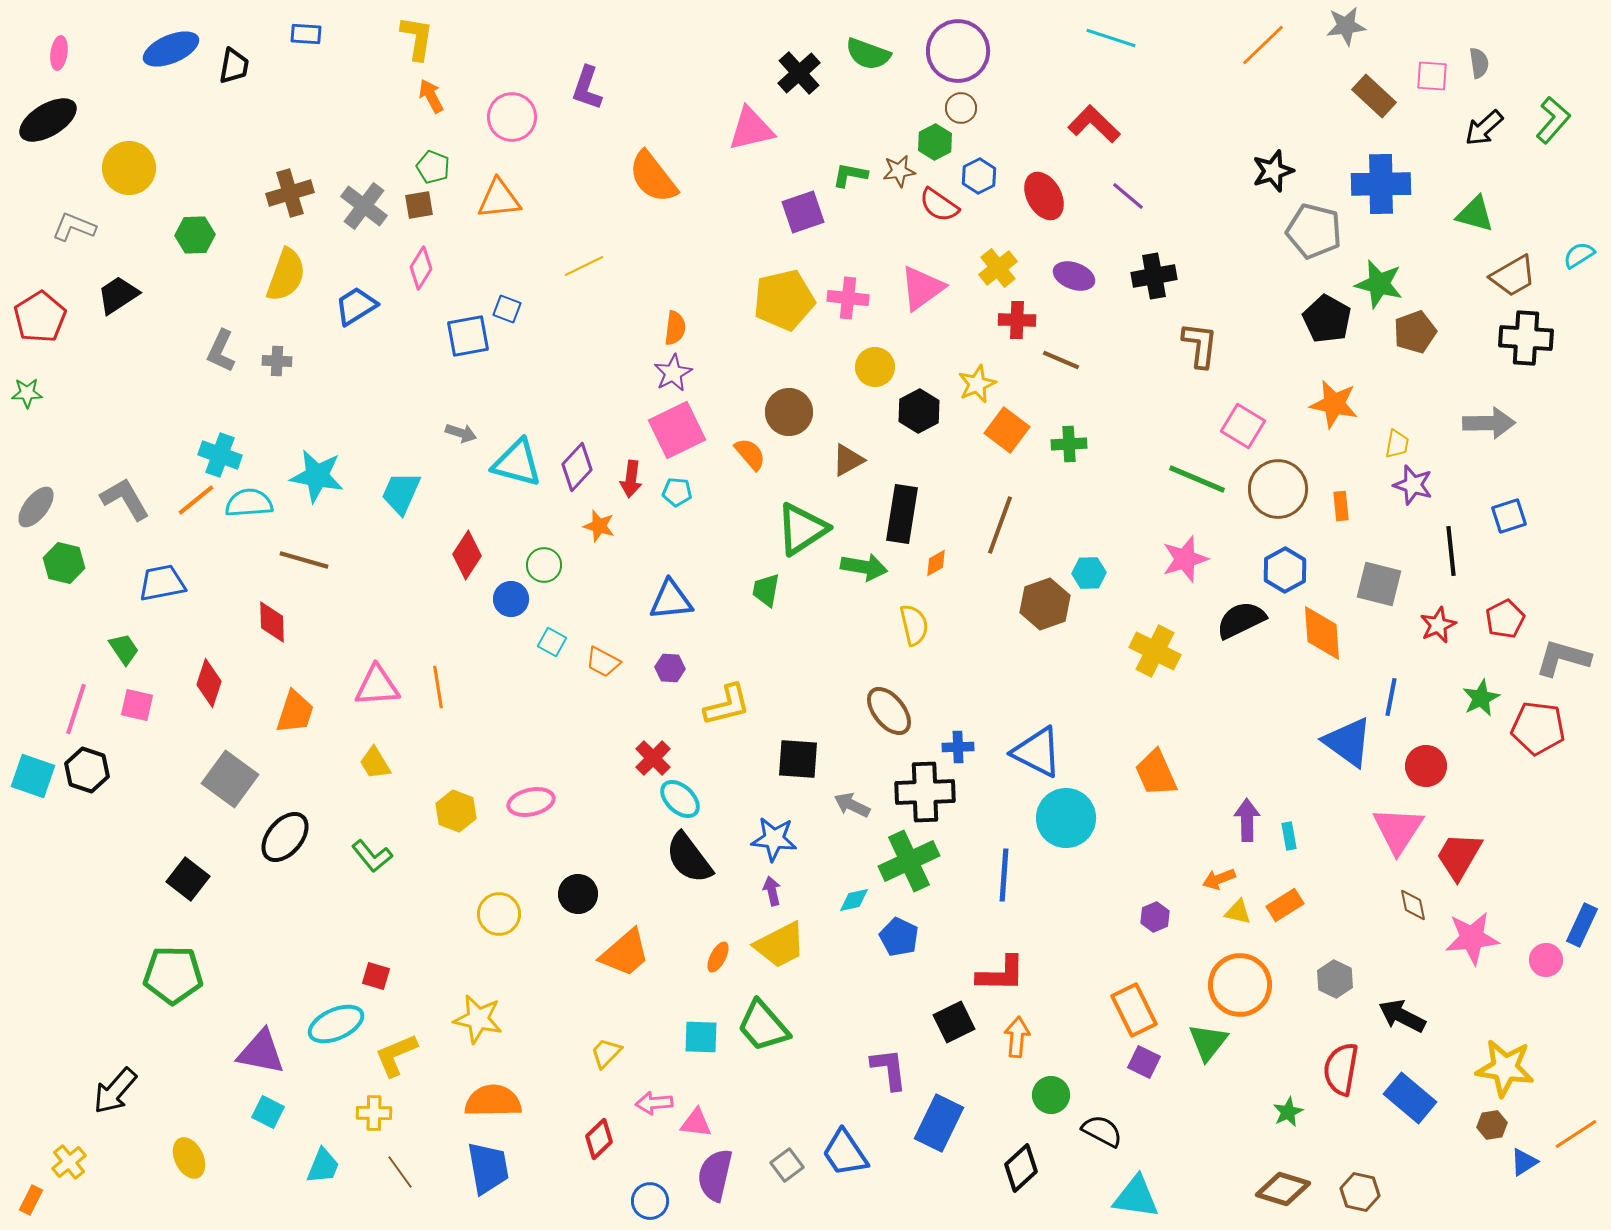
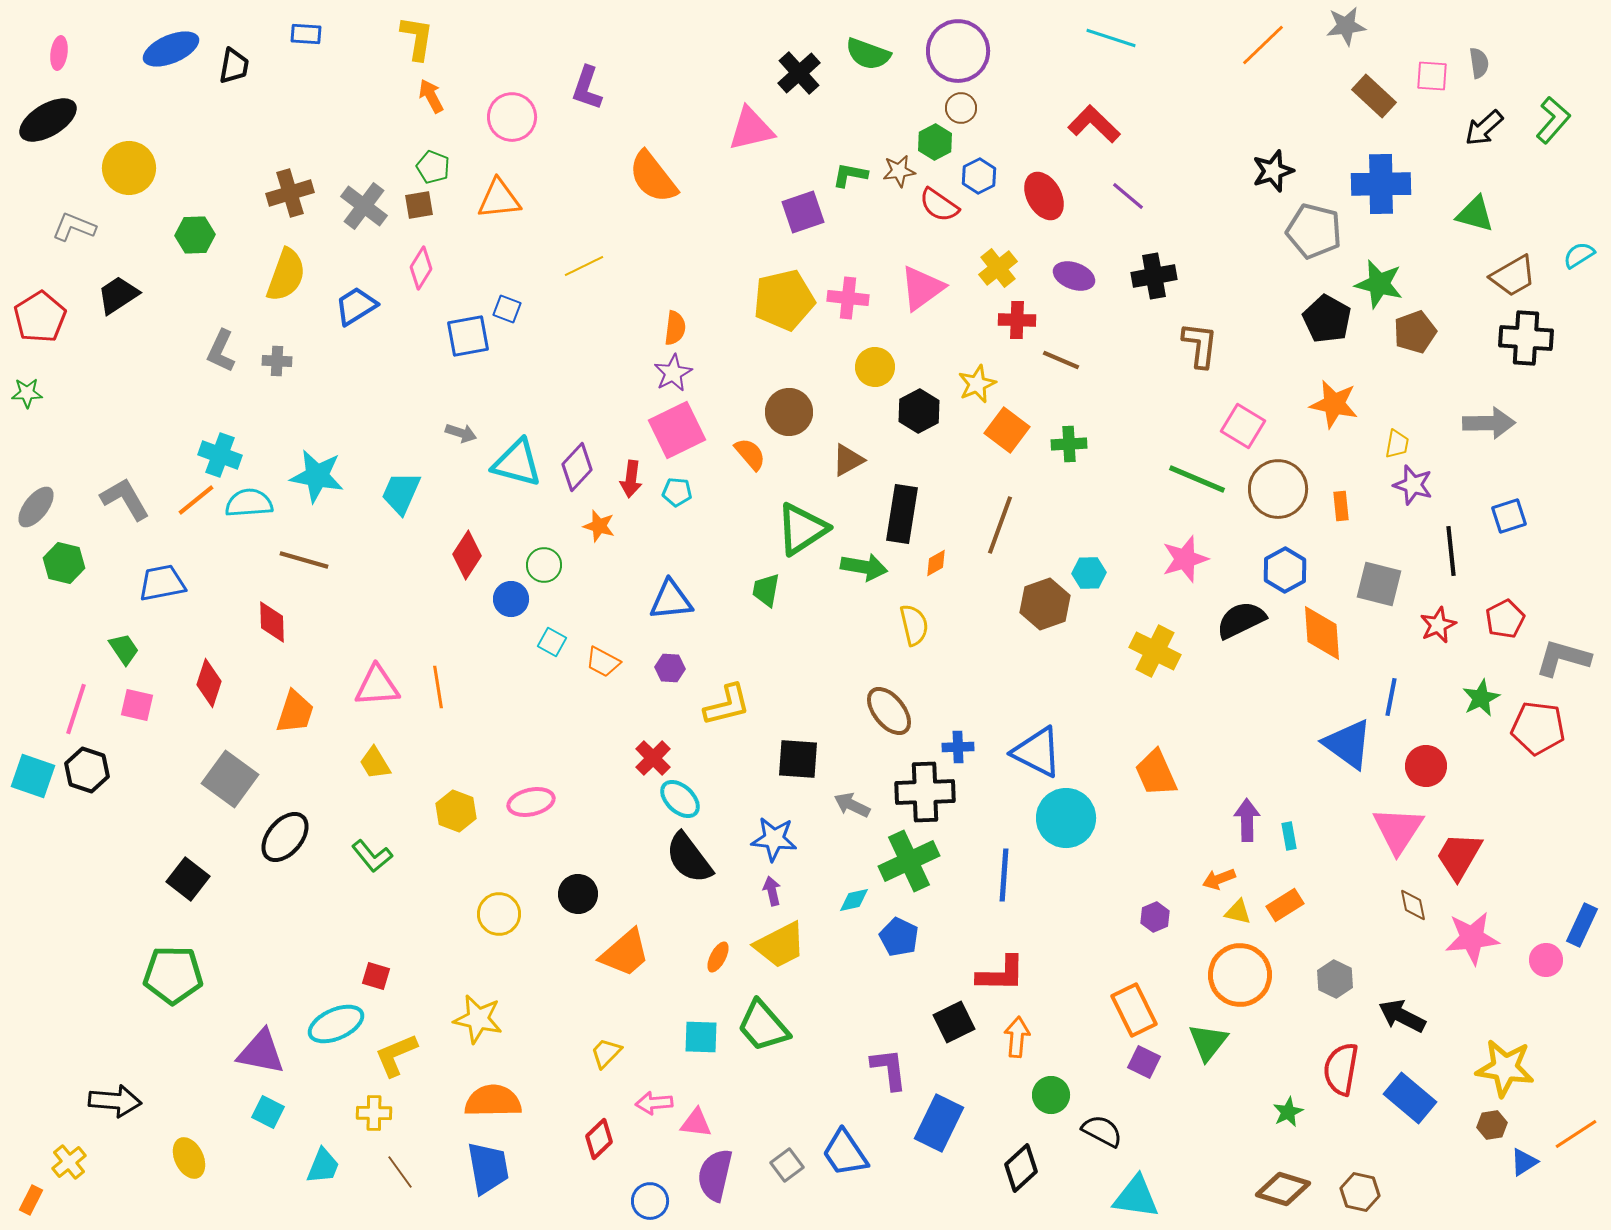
blue triangle at (1348, 742): moved 2 px down
orange circle at (1240, 985): moved 10 px up
black arrow at (115, 1091): moved 10 px down; rotated 126 degrees counterclockwise
